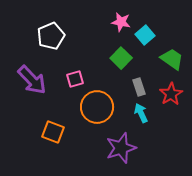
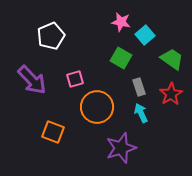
green square: rotated 15 degrees counterclockwise
